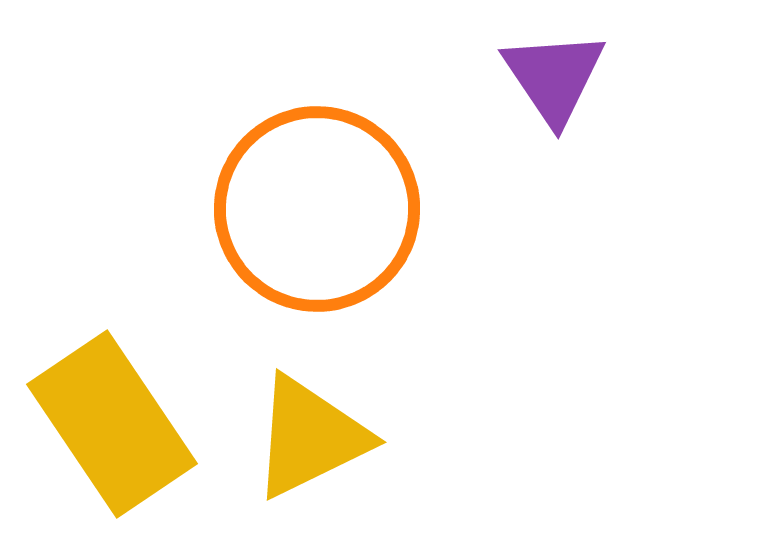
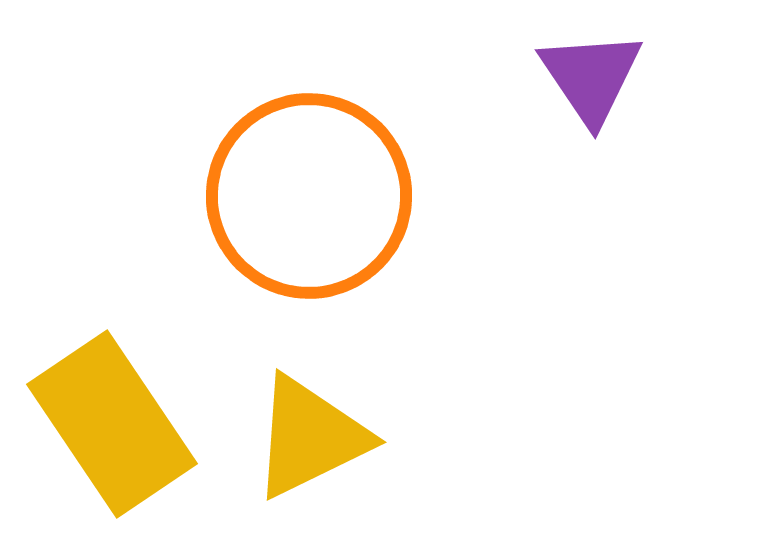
purple triangle: moved 37 px right
orange circle: moved 8 px left, 13 px up
